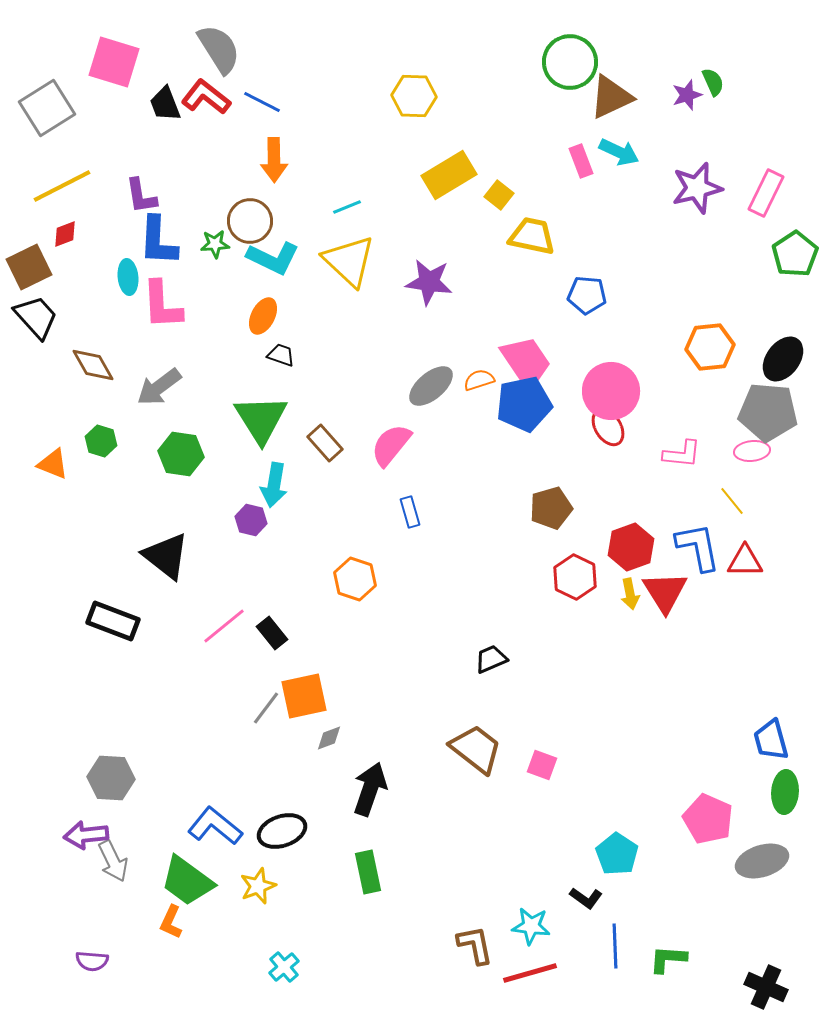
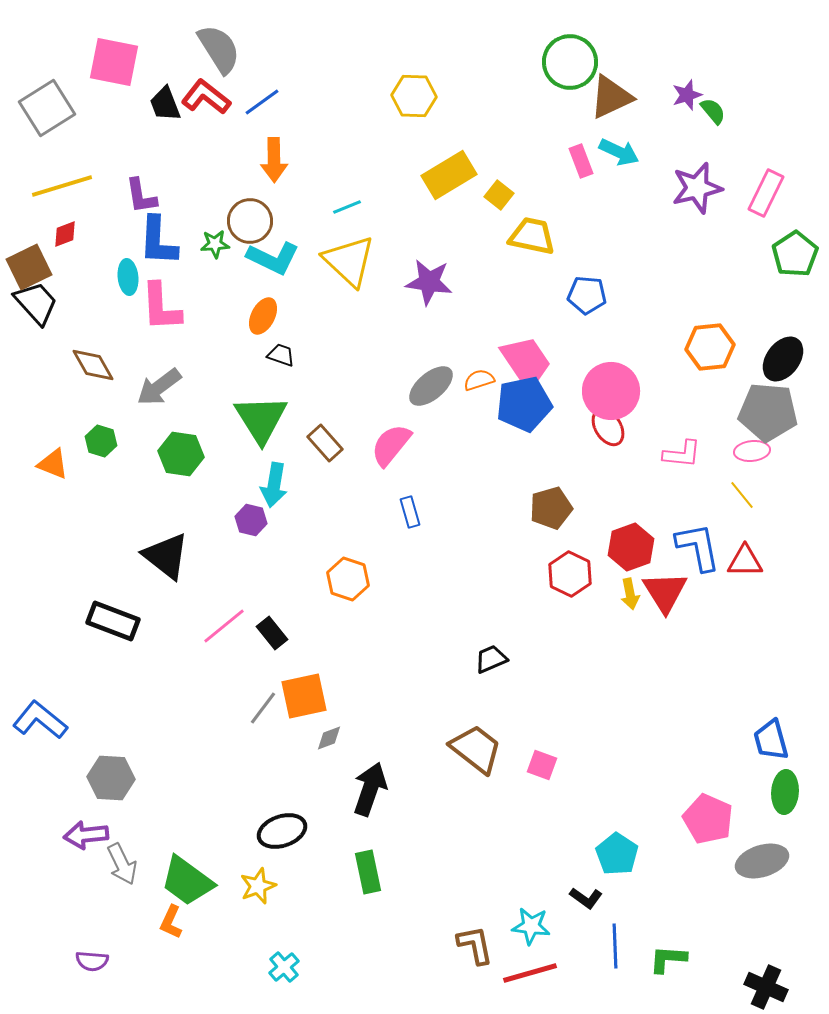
pink square at (114, 62): rotated 6 degrees counterclockwise
green semicircle at (713, 82): moved 29 px down; rotated 16 degrees counterclockwise
blue line at (262, 102): rotated 63 degrees counterclockwise
yellow line at (62, 186): rotated 10 degrees clockwise
pink L-shape at (162, 305): moved 1 px left, 2 px down
black trapezoid at (36, 317): moved 14 px up
yellow line at (732, 501): moved 10 px right, 6 px up
red hexagon at (575, 577): moved 5 px left, 3 px up
orange hexagon at (355, 579): moved 7 px left
gray line at (266, 708): moved 3 px left
blue L-shape at (215, 826): moved 175 px left, 106 px up
gray arrow at (113, 861): moved 9 px right, 3 px down
